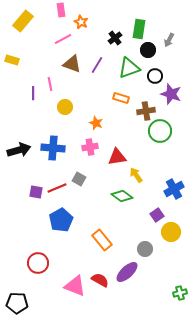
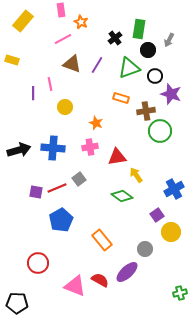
gray square at (79, 179): rotated 24 degrees clockwise
